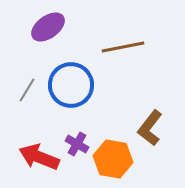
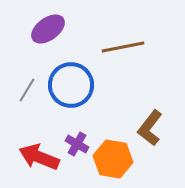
purple ellipse: moved 2 px down
